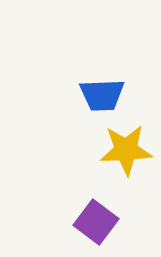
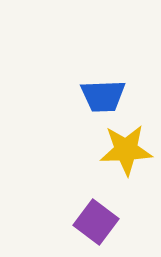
blue trapezoid: moved 1 px right, 1 px down
